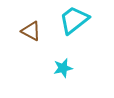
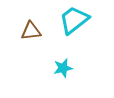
brown triangle: rotated 35 degrees counterclockwise
